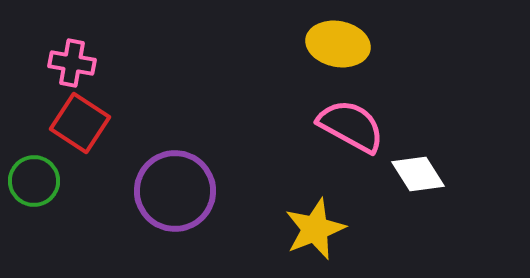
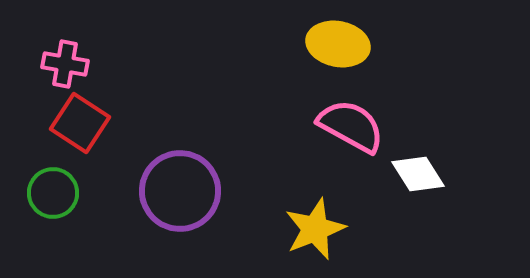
pink cross: moved 7 px left, 1 px down
green circle: moved 19 px right, 12 px down
purple circle: moved 5 px right
